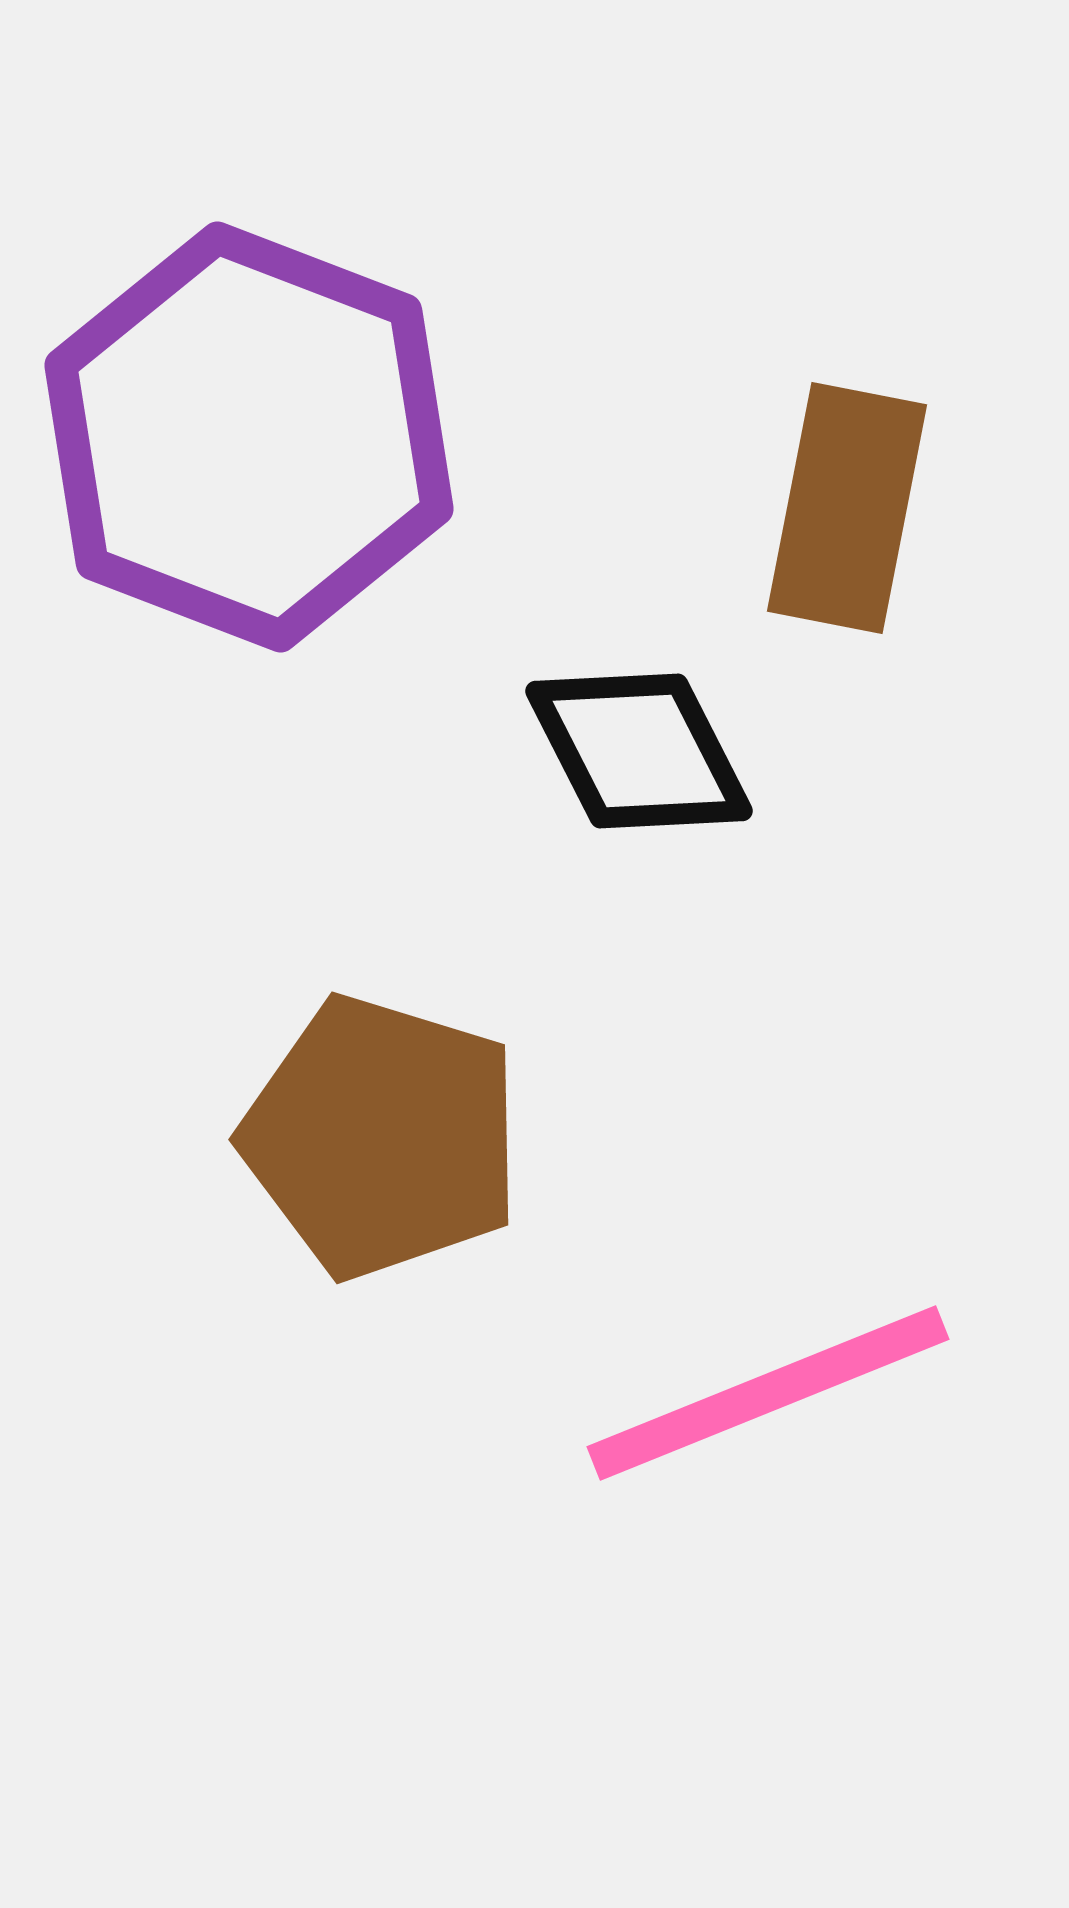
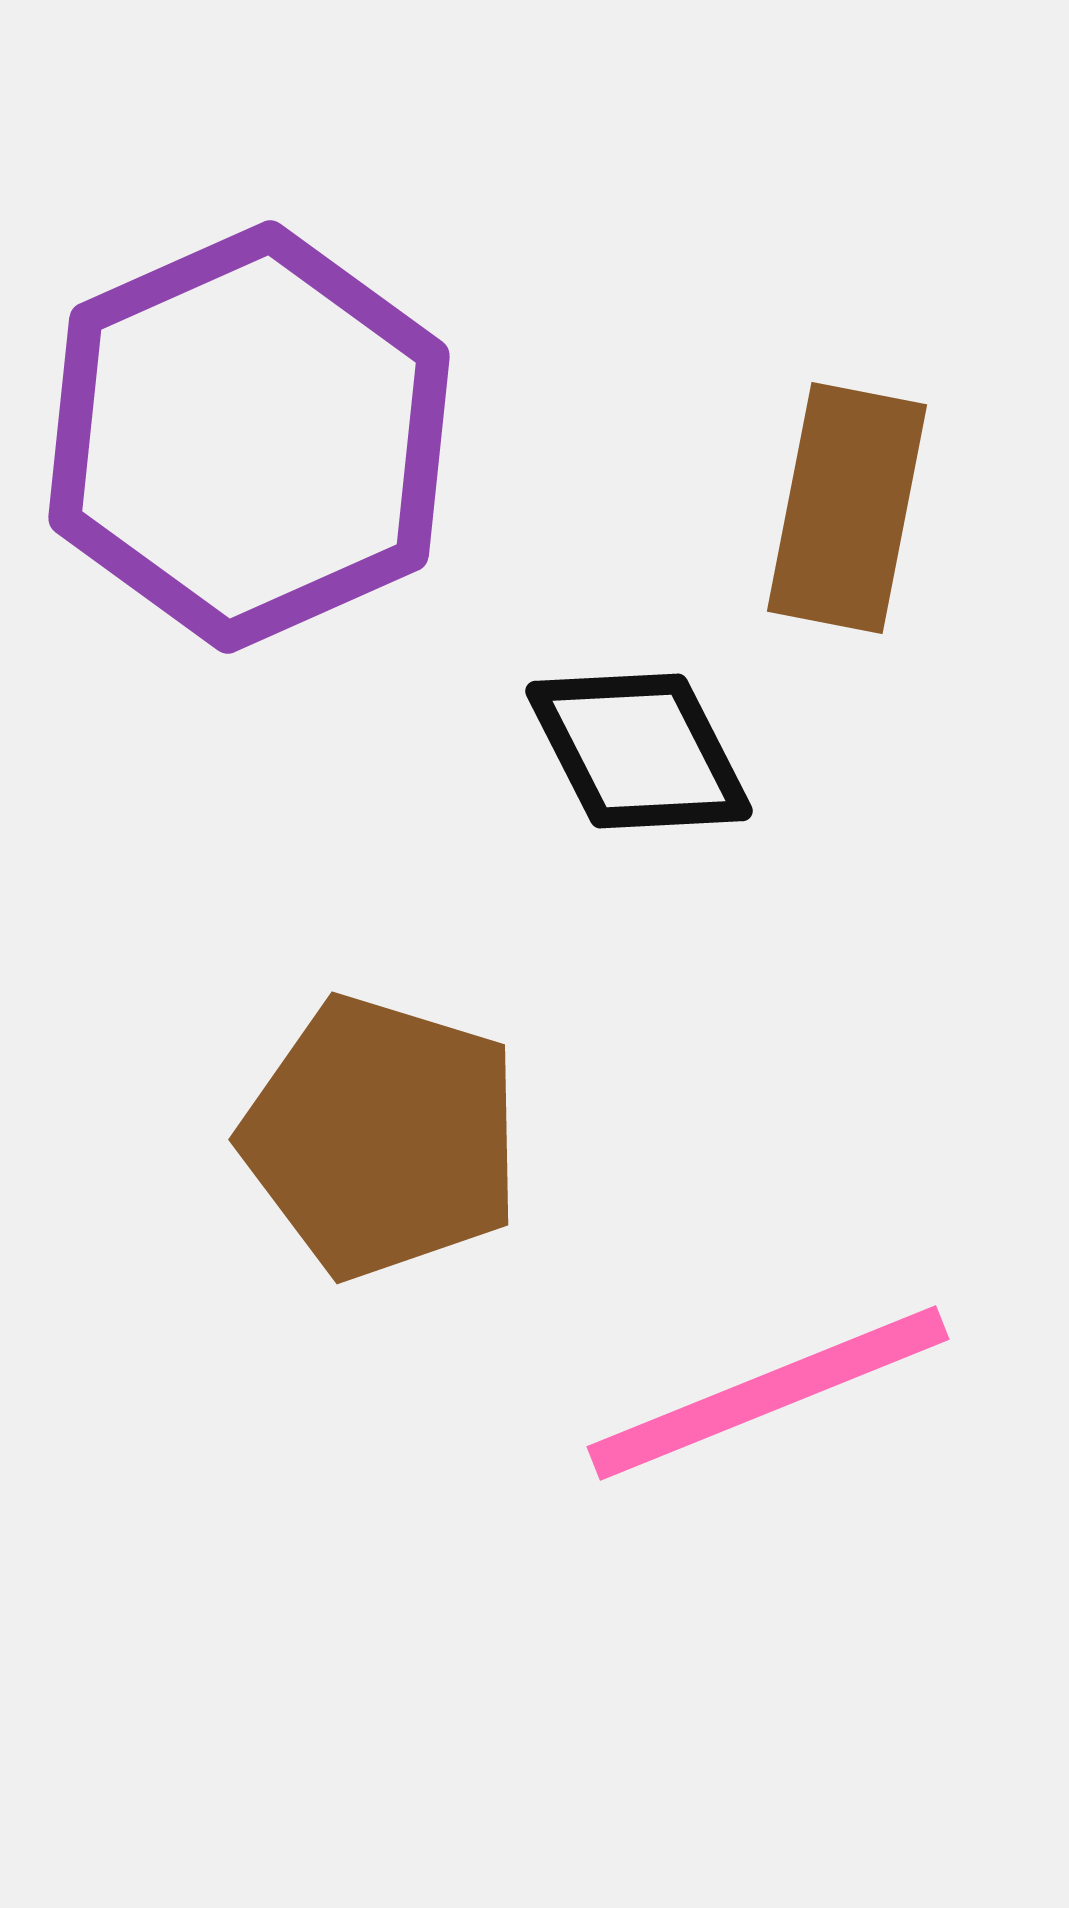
purple hexagon: rotated 15 degrees clockwise
